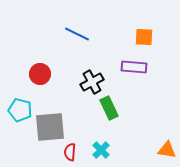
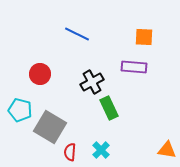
gray square: rotated 36 degrees clockwise
